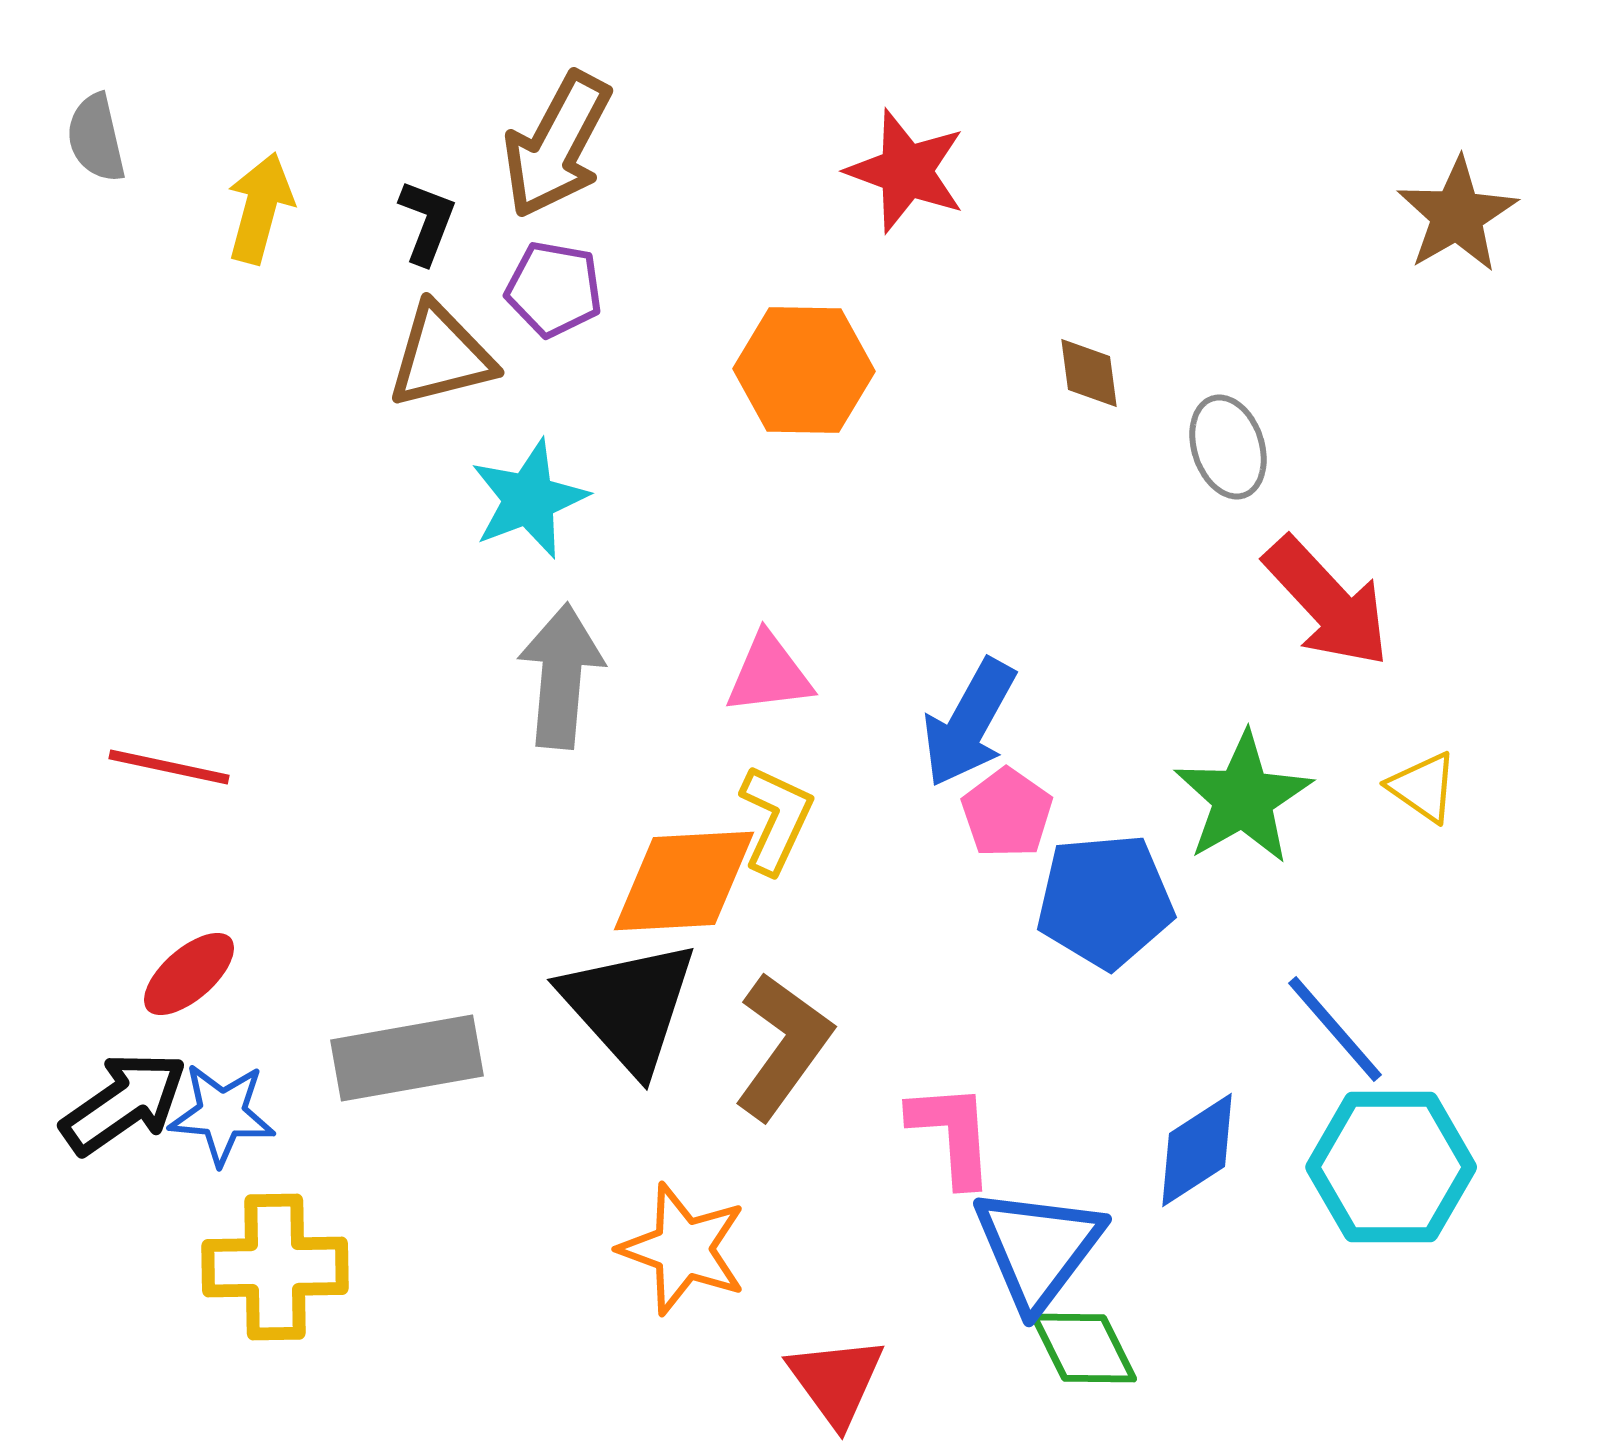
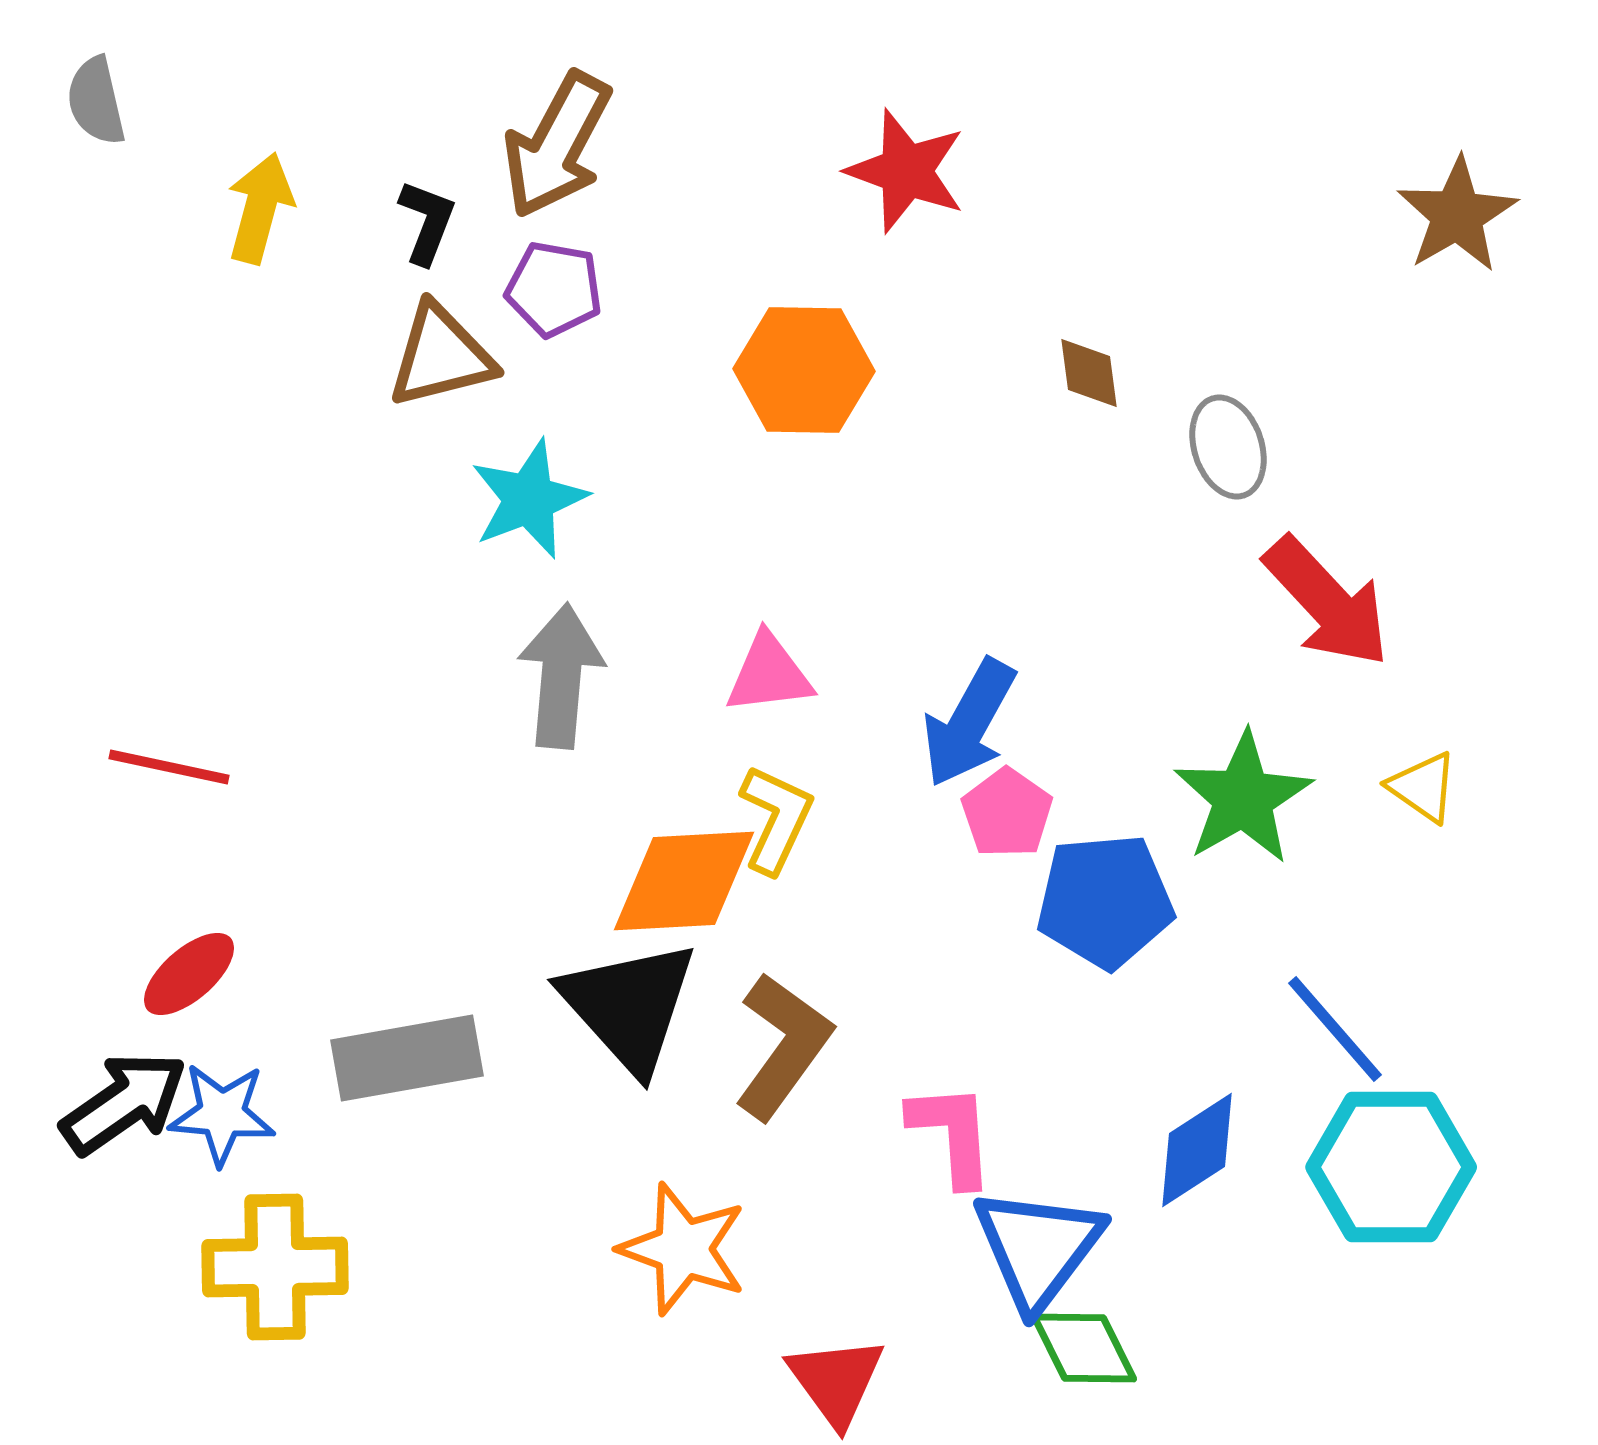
gray semicircle: moved 37 px up
